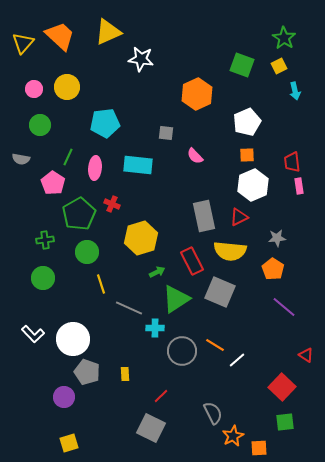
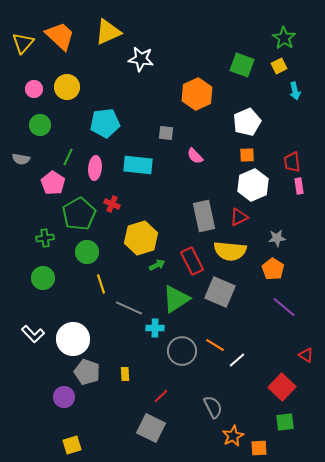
green cross at (45, 240): moved 2 px up
green arrow at (157, 272): moved 7 px up
gray semicircle at (213, 413): moved 6 px up
yellow square at (69, 443): moved 3 px right, 2 px down
